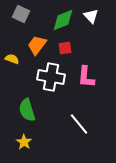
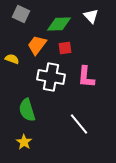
green diamond: moved 4 px left, 4 px down; rotated 20 degrees clockwise
